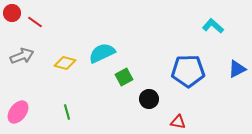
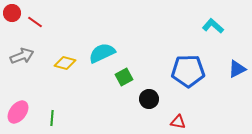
green line: moved 15 px left, 6 px down; rotated 21 degrees clockwise
